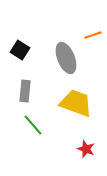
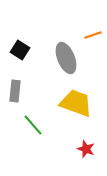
gray rectangle: moved 10 px left
